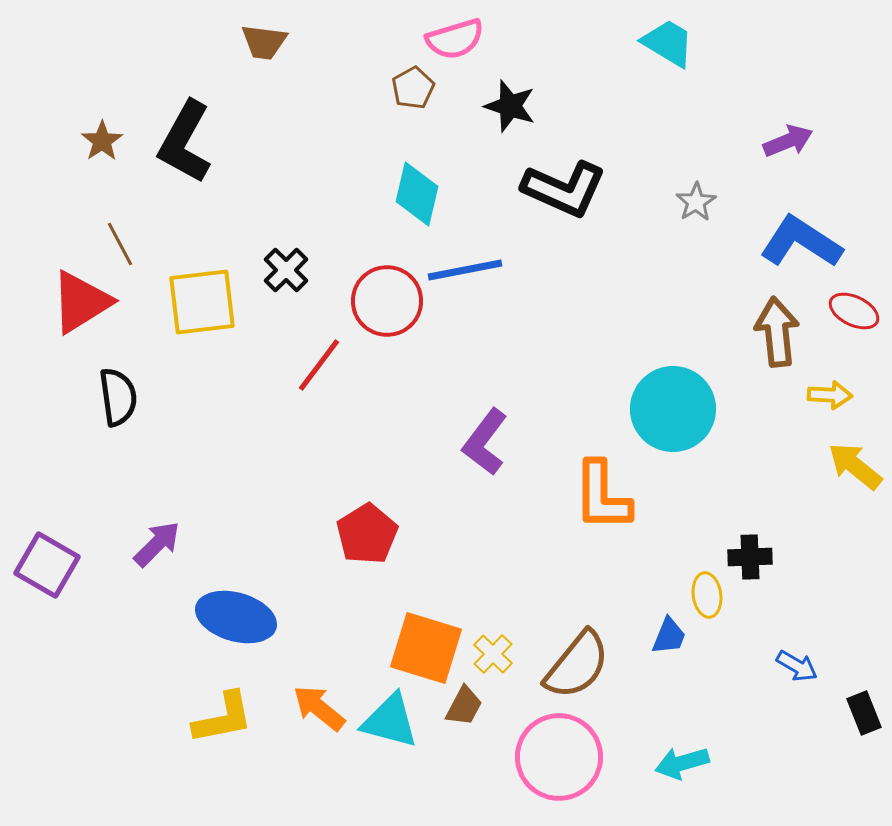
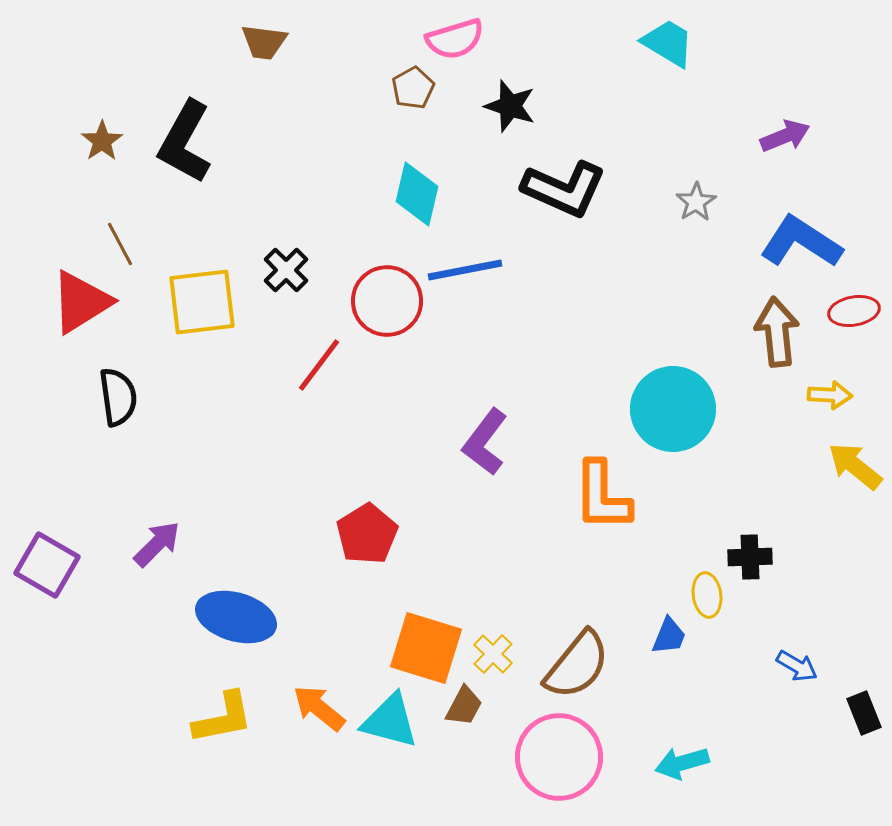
purple arrow at (788, 141): moved 3 px left, 5 px up
red ellipse at (854, 311): rotated 36 degrees counterclockwise
